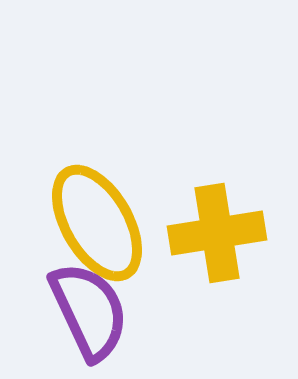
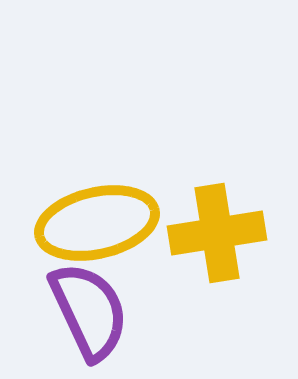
yellow ellipse: rotated 73 degrees counterclockwise
